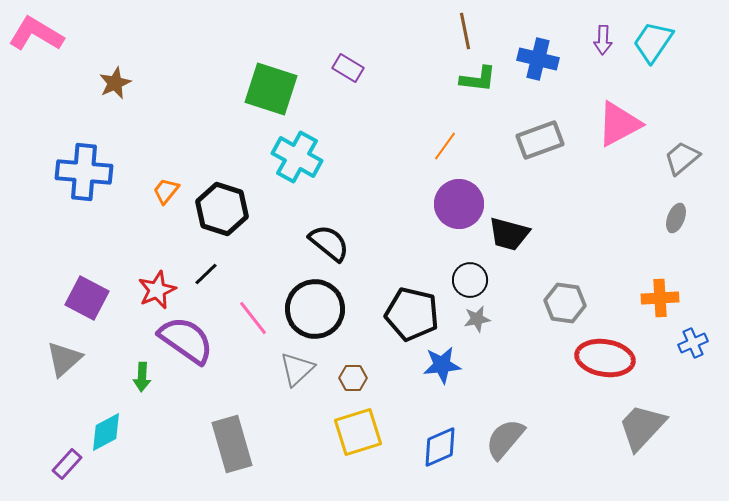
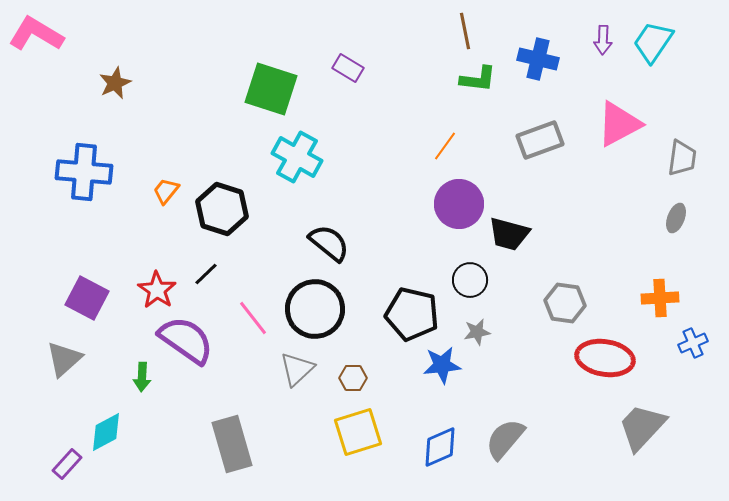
gray trapezoid at (682, 158): rotated 138 degrees clockwise
red star at (157, 290): rotated 15 degrees counterclockwise
gray star at (477, 319): moved 13 px down
